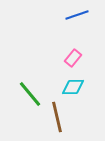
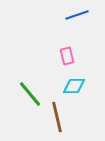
pink rectangle: moved 6 px left, 2 px up; rotated 54 degrees counterclockwise
cyan diamond: moved 1 px right, 1 px up
